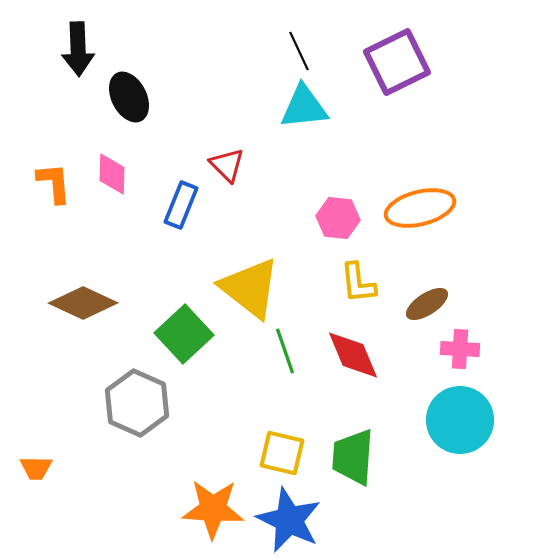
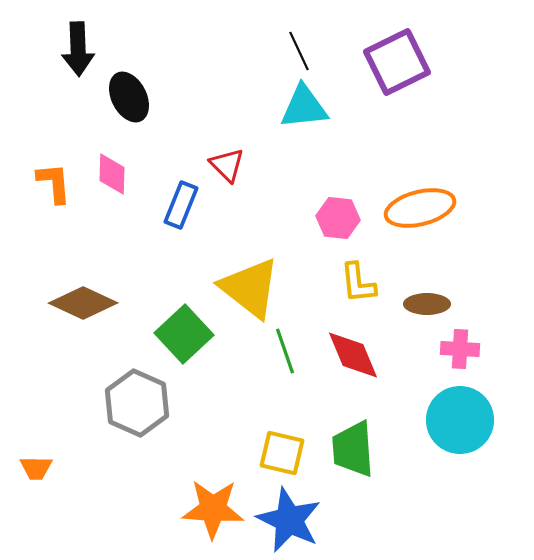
brown ellipse: rotated 33 degrees clockwise
green trapezoid: moved 8 px up; rotated 8 degrees counterclockwise
